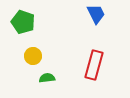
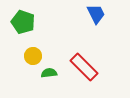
red rectangle: moved 10 px left, 2 px down; rotated 60 degrees counterclockwise
green semicircle: moved 2 px right, 5 px up
